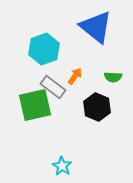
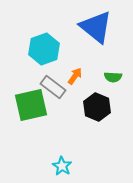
green square: moved 4 px left
